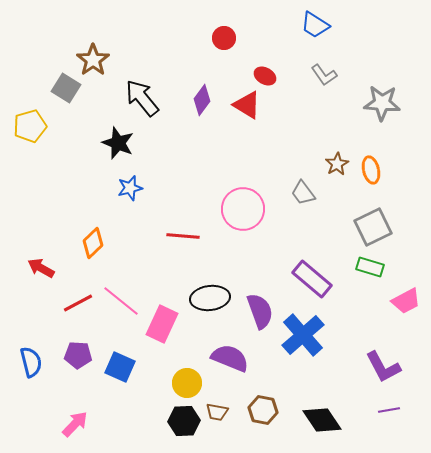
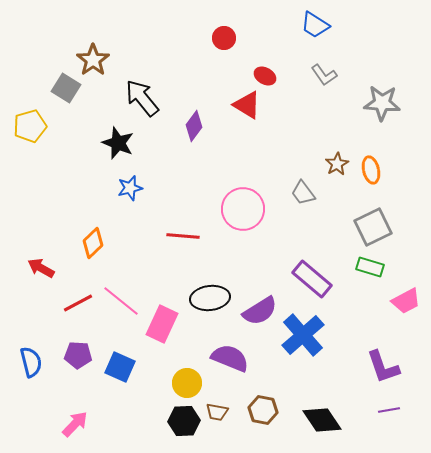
purple diamond at (202, 100): moved 8 px left, 26 px down
purple semicircle at (260, 311): rotated 78 degrees clockwise
purple L-shape at (383, 367): rotated 9 degrees clockwise
